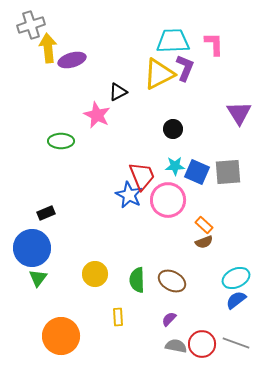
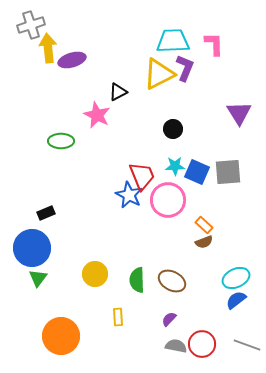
gray line: moved 11 px right, 2 px down
